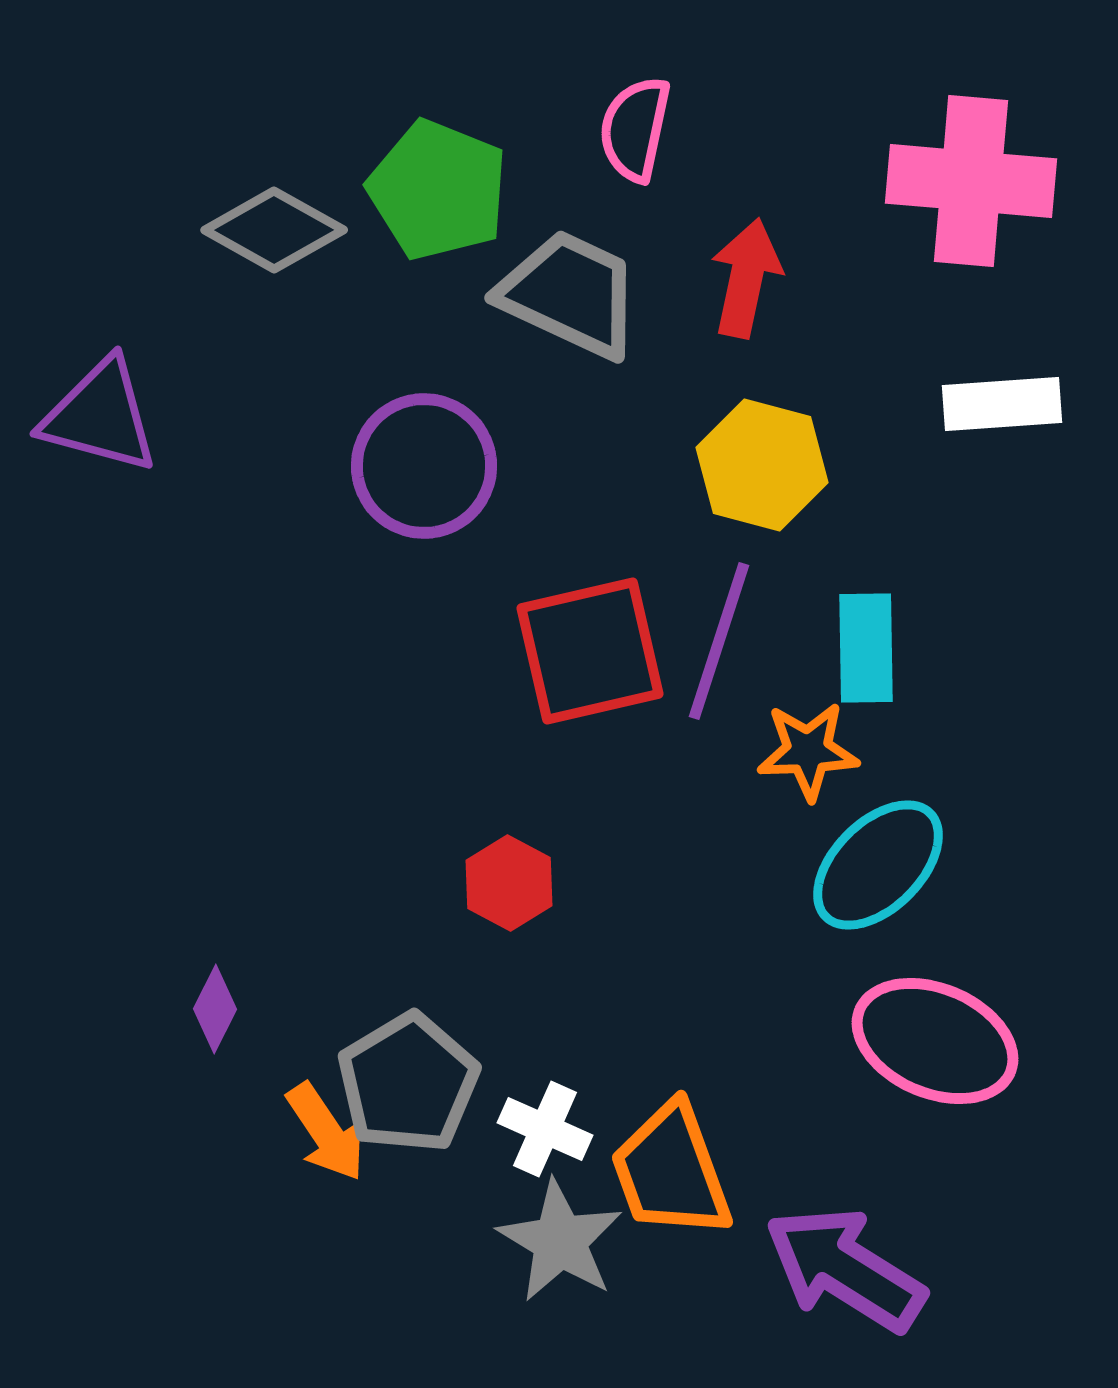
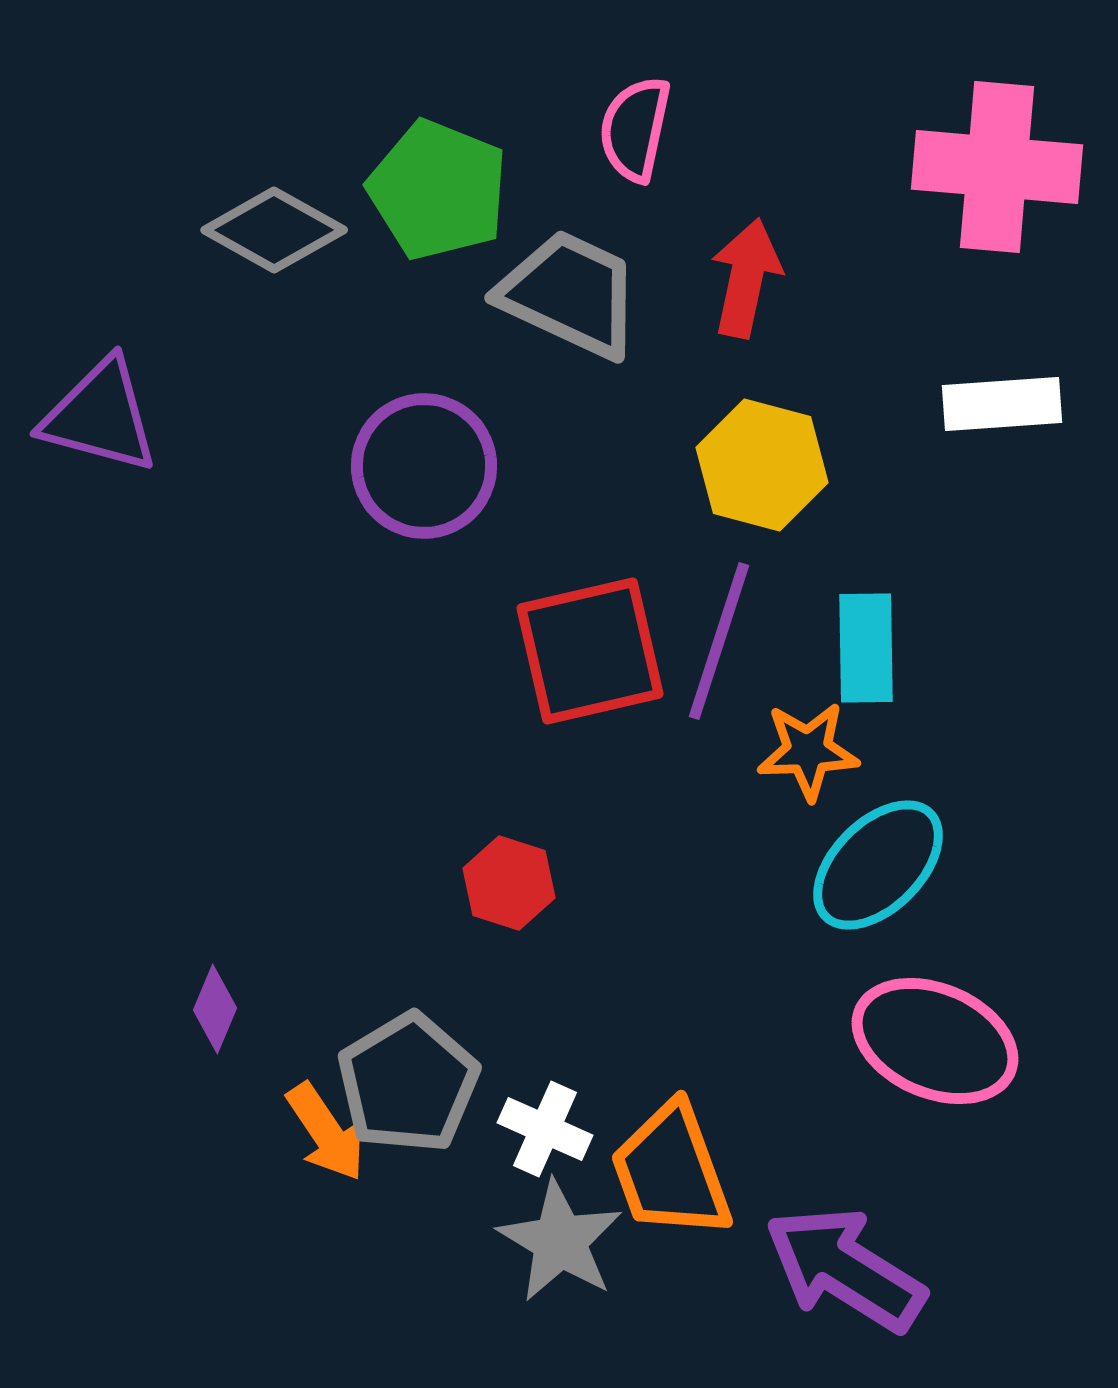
pink cross: moved 26 px right, 14 px up
red hexagon: rotated 10 degrees counterclockwise
purple diamond: rotated 4 degrees counterclockwise
